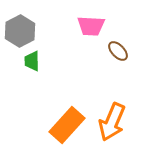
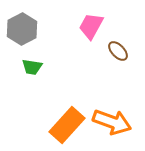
pink trapezoid: rotated 116 degrees clockwise
gray hexagon: moved 2 px right, 2 px up
green trapezoid: moved 6 px down; rotated 80 degrees counterclockwise
orange arrow: rotated 93 degrees counterclockwise
